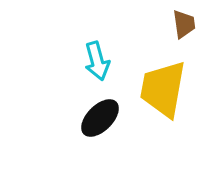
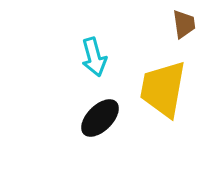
cyan arrow: moved 3 px left, 4 px up
